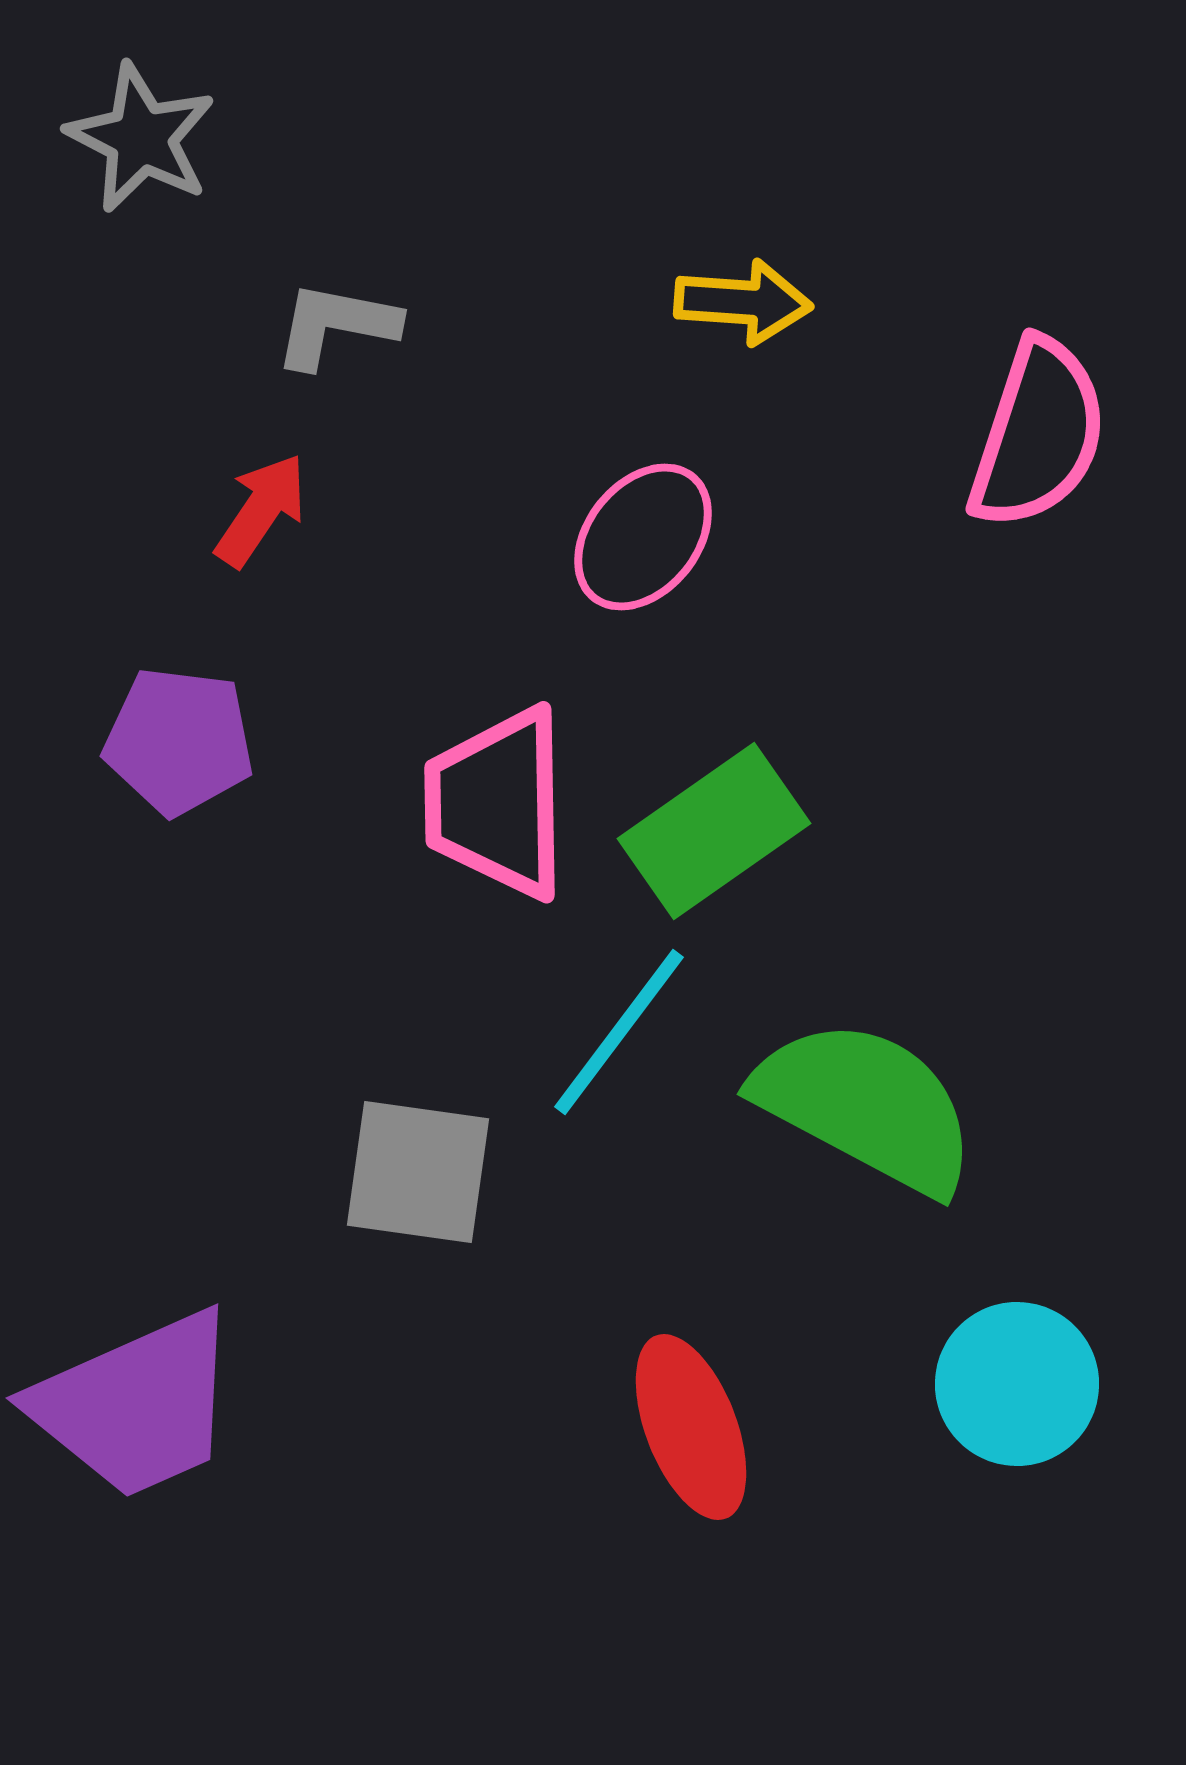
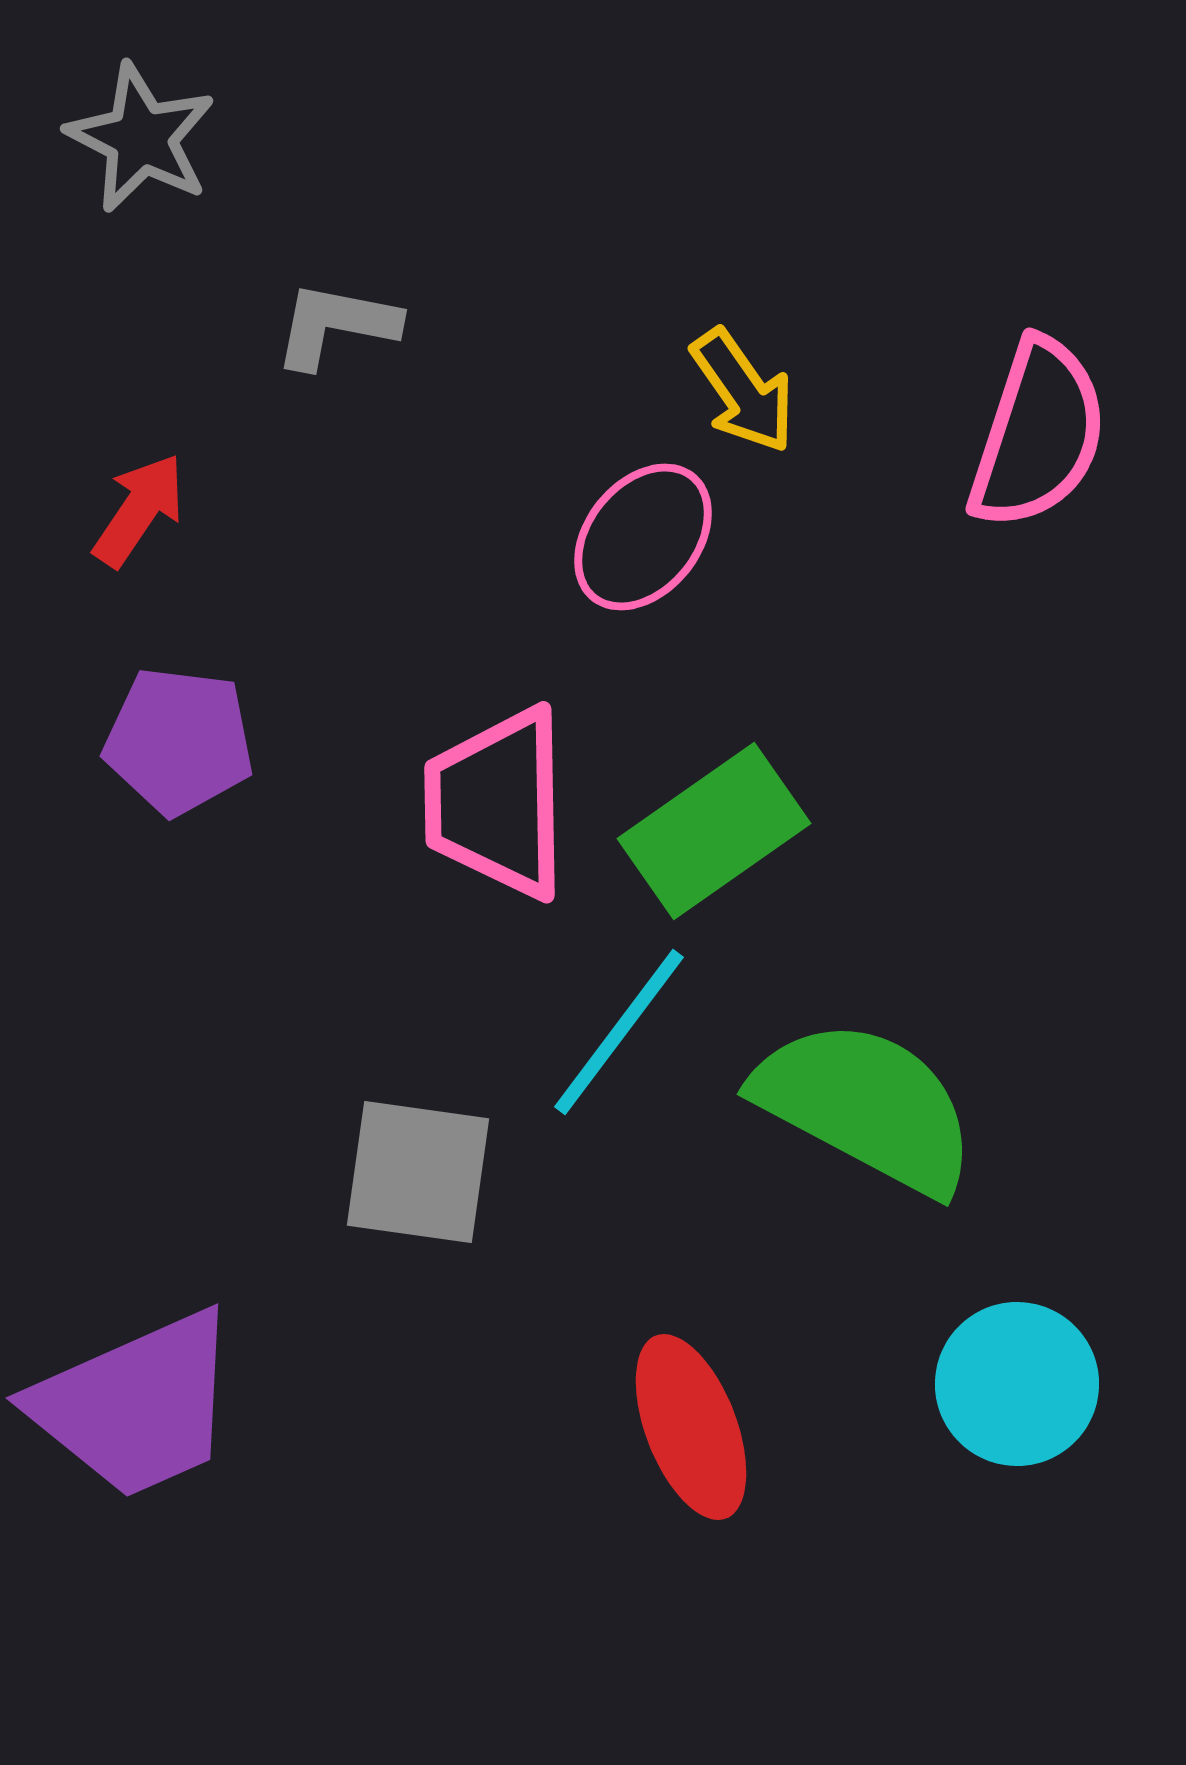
yellow arrow: moved 89 px down; rotated 51 degrees clockwise
red arrow: moved 122 px left
